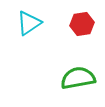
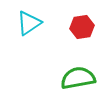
red hexagon: moved 3 px down
